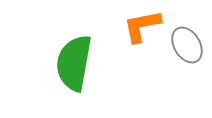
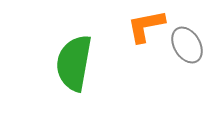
orange L-shape: moved 4 px right
